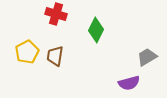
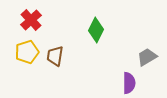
red cross: moved 25 px left, 6 px down; rotated 30 degrees clockwise
yellow pentagon: rotated 10 degrees clockwise
purple semicircle: rotated 75 degrees counterclockwise
